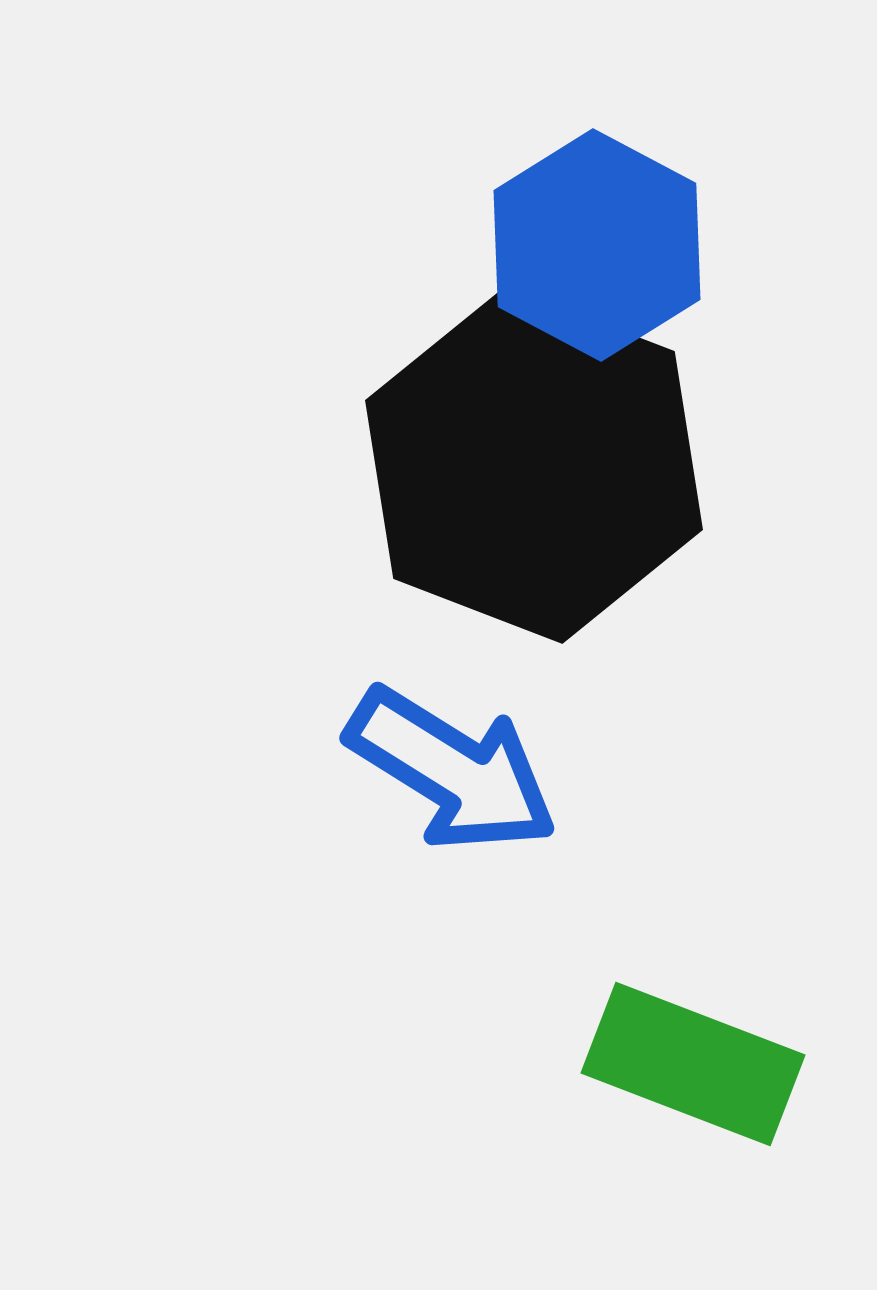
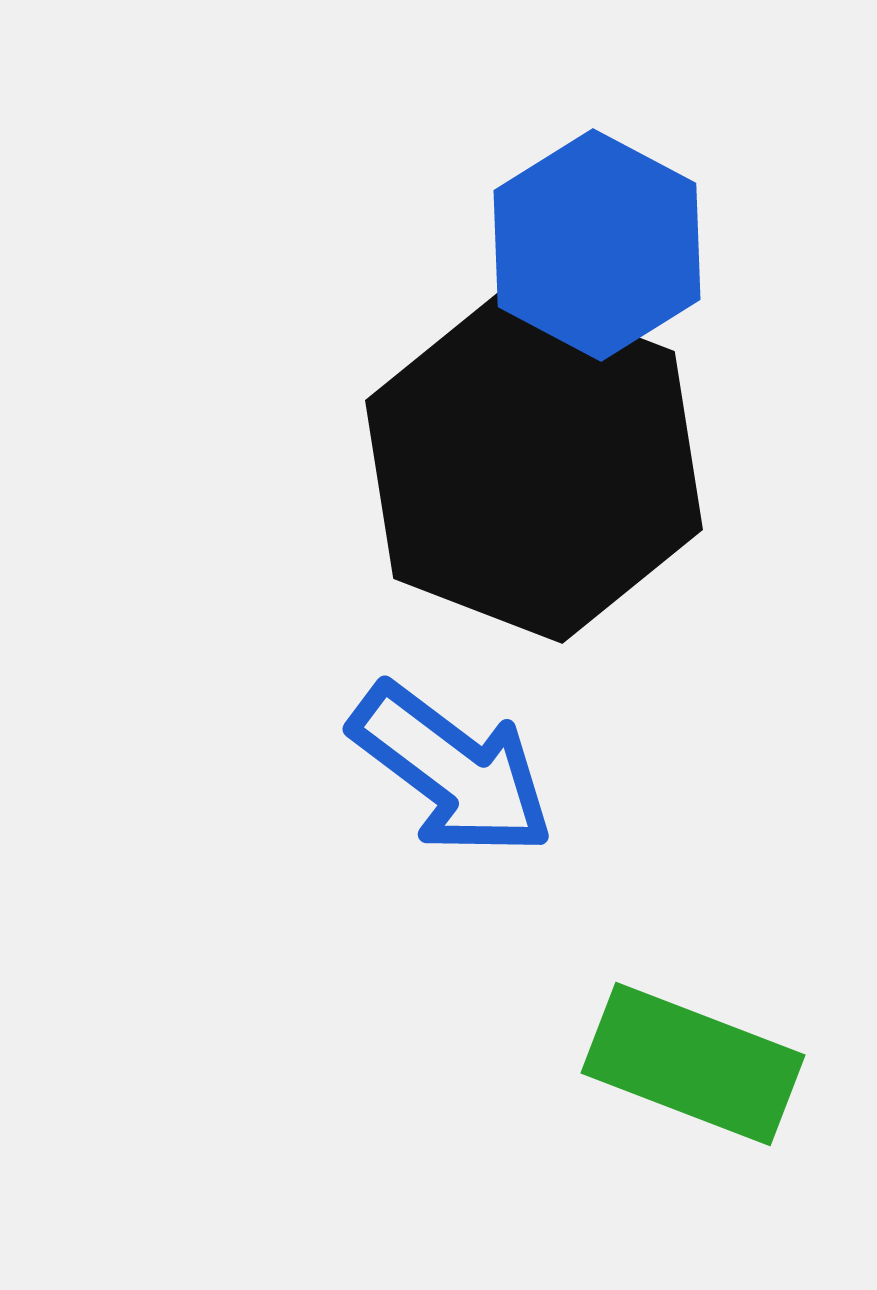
blue arrow: rotated 5 degrees clockwise
